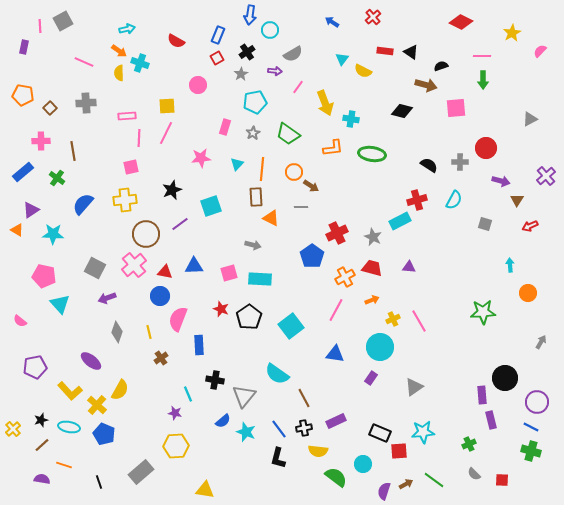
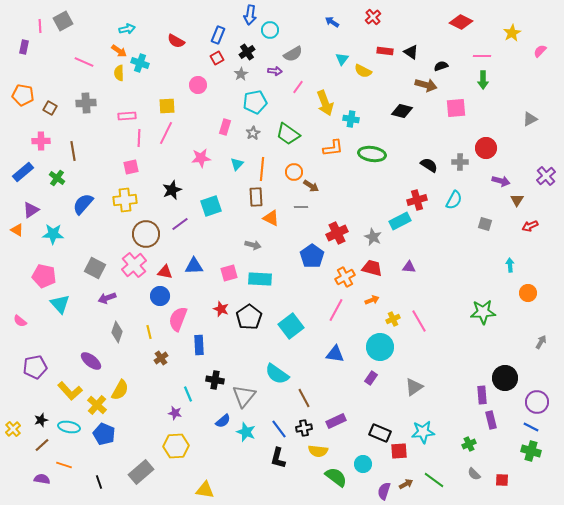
brown square at (50, 108): rotated 16 degrees counterclockwise
